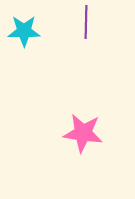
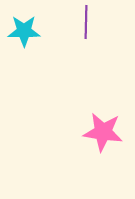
pink star: moved 20 px right, 1 px up
